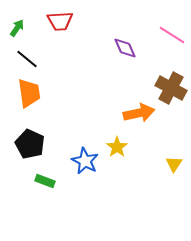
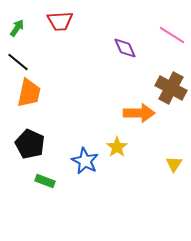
black line: moved 9 px left, 3 px down
orange trapezoid: rotated 20 degrees clockwise
orange arrow: rotated 12 degrees clockwise
